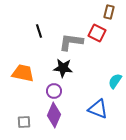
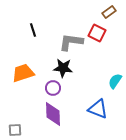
brown rectangle: rotated 40 degrees clockwise
black line: moved 6 px left, 1 px up
orange trapezoid: rotated 30 degrees counterclockwise
purple circle: moved 1 px left, 3 px up
purple diamond: moved 1 px left, 1 px up; rotated 25 degrees counterclockwise
gray square: moved 9 px left, 8 px down
